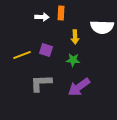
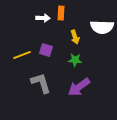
white arrow: moved 1 px right, 1 px down
yellow arrow: rotated 16 degrees counterclockwise
green star: moved 2 px right
gray L-shape: rotated 75 degrees clockwise
